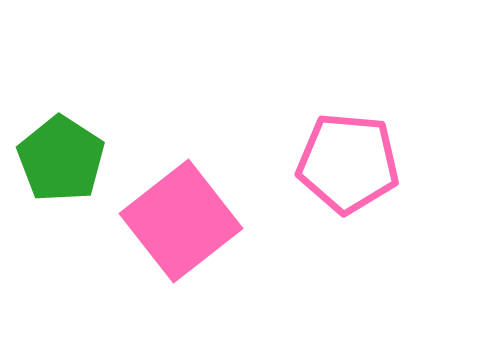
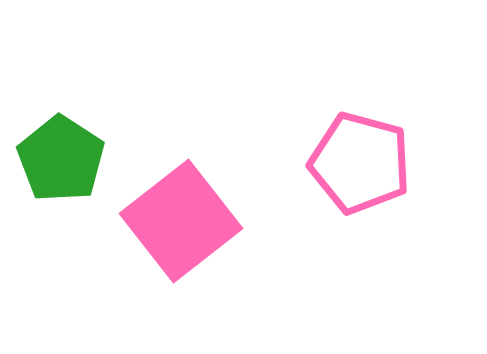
pink pentagon: moved 12 px right; rotated 10 degrees clockwise
